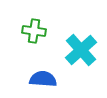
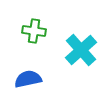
blue semicircle: moved 15 px left; rotated 16 degrees counterclockwise
